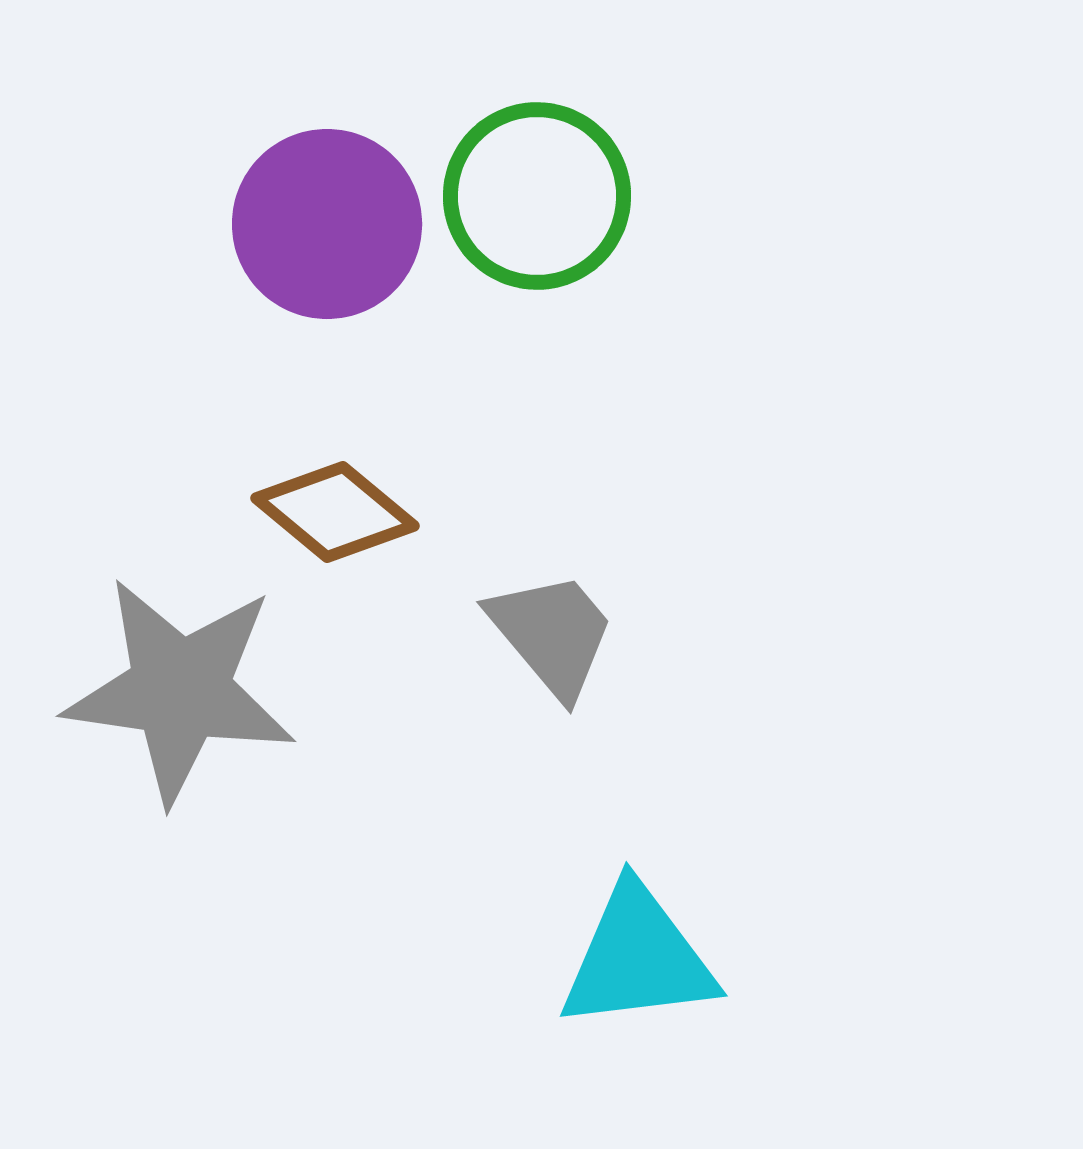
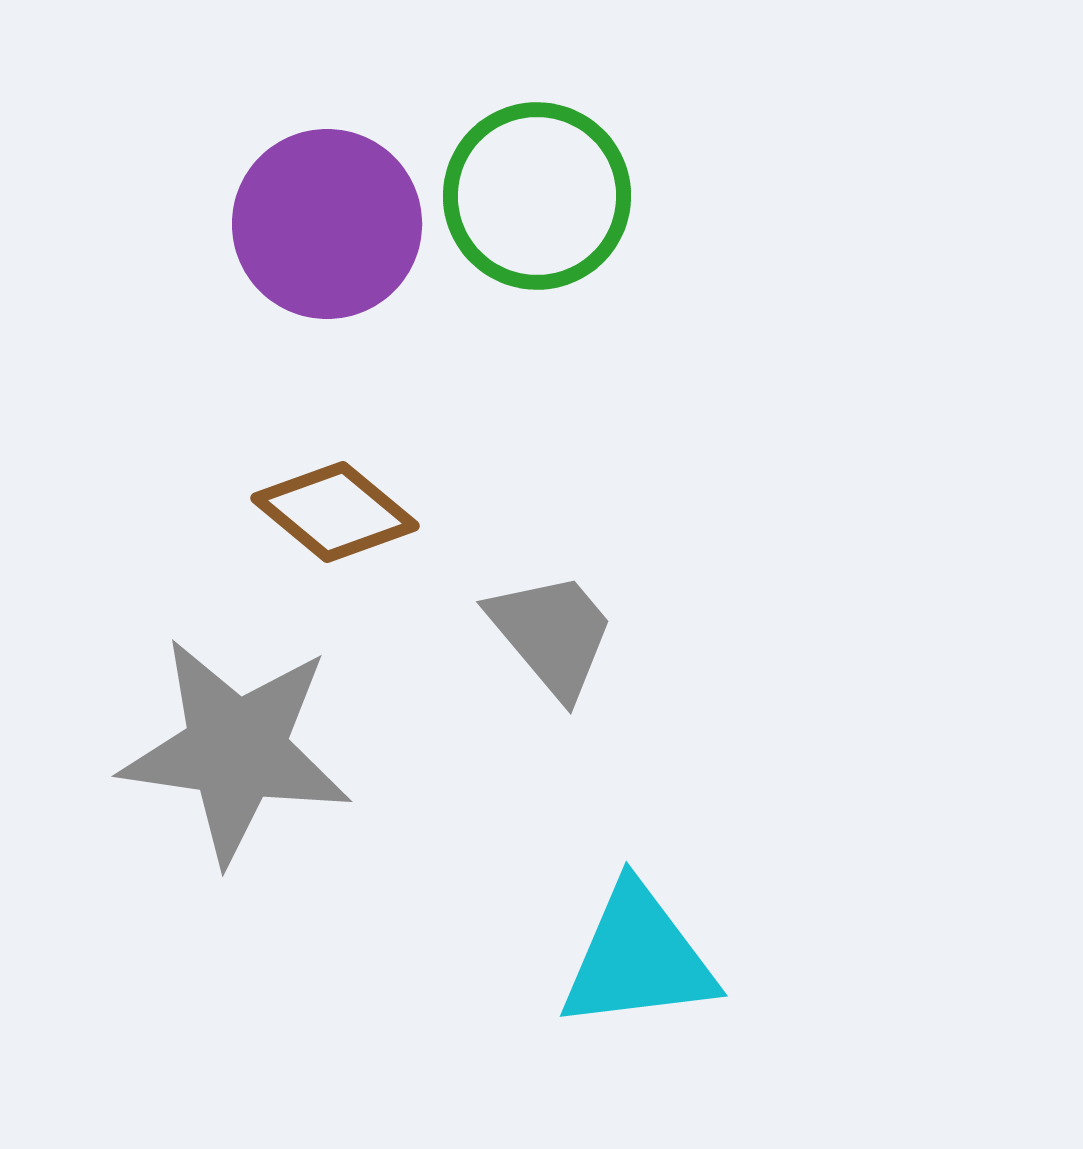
gray star: moved 56 px right, 60 px down
